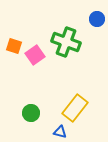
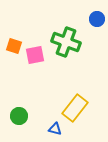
pink square: rotated 24 degrees clockwise
green circle: moved 12 px left, 3 px down
blue triangle: moved 5 px left, 3 px up
